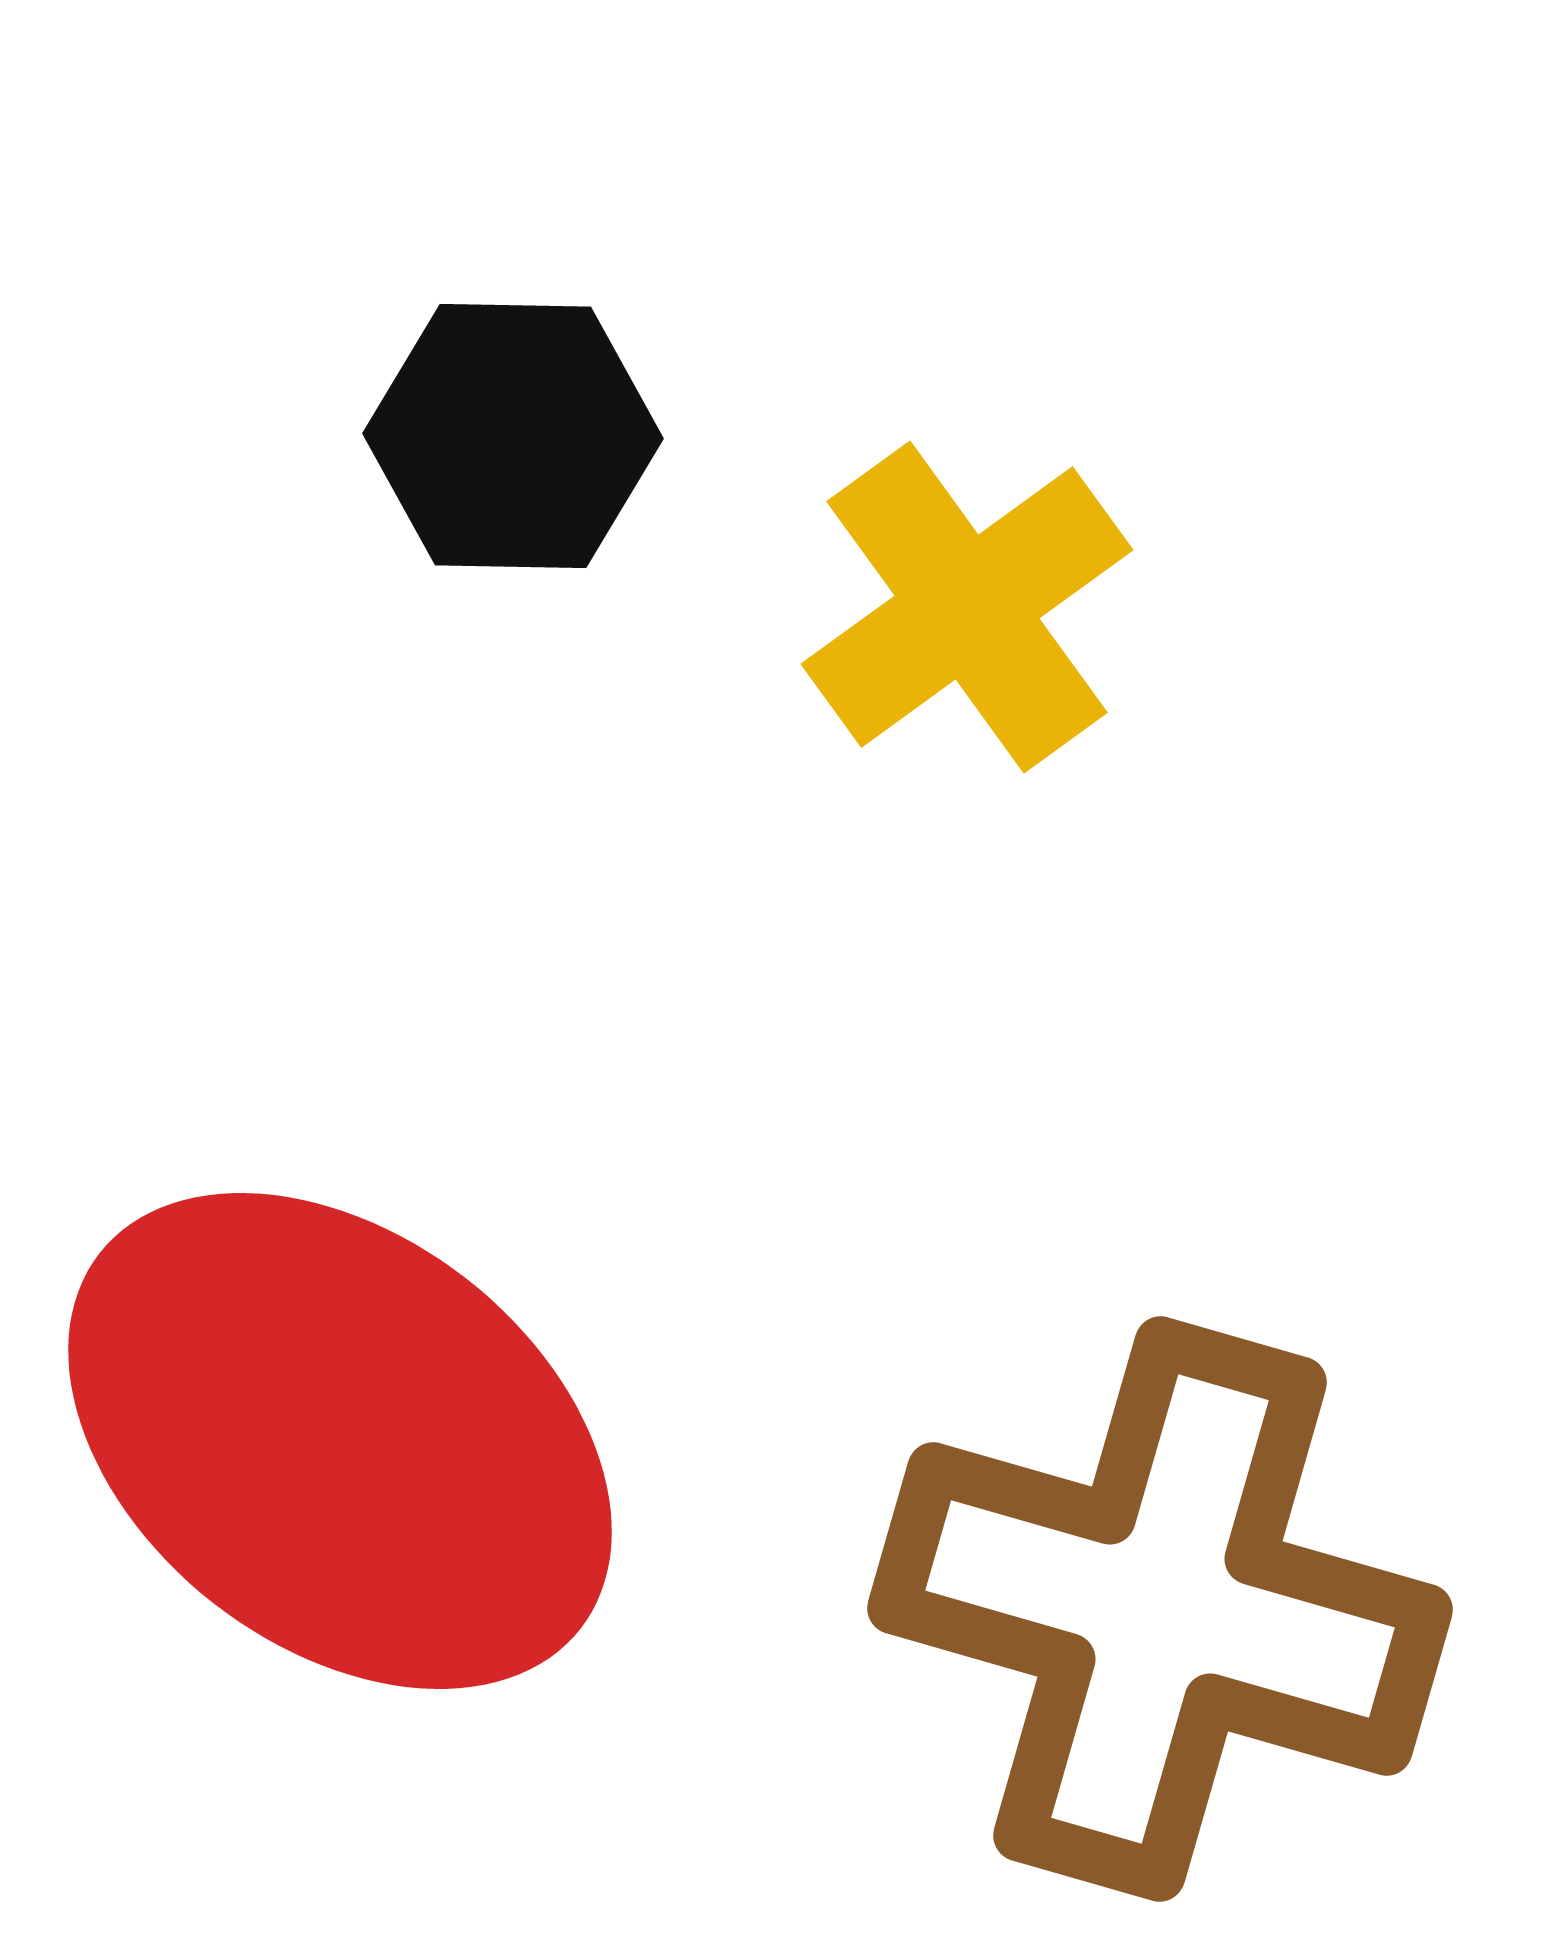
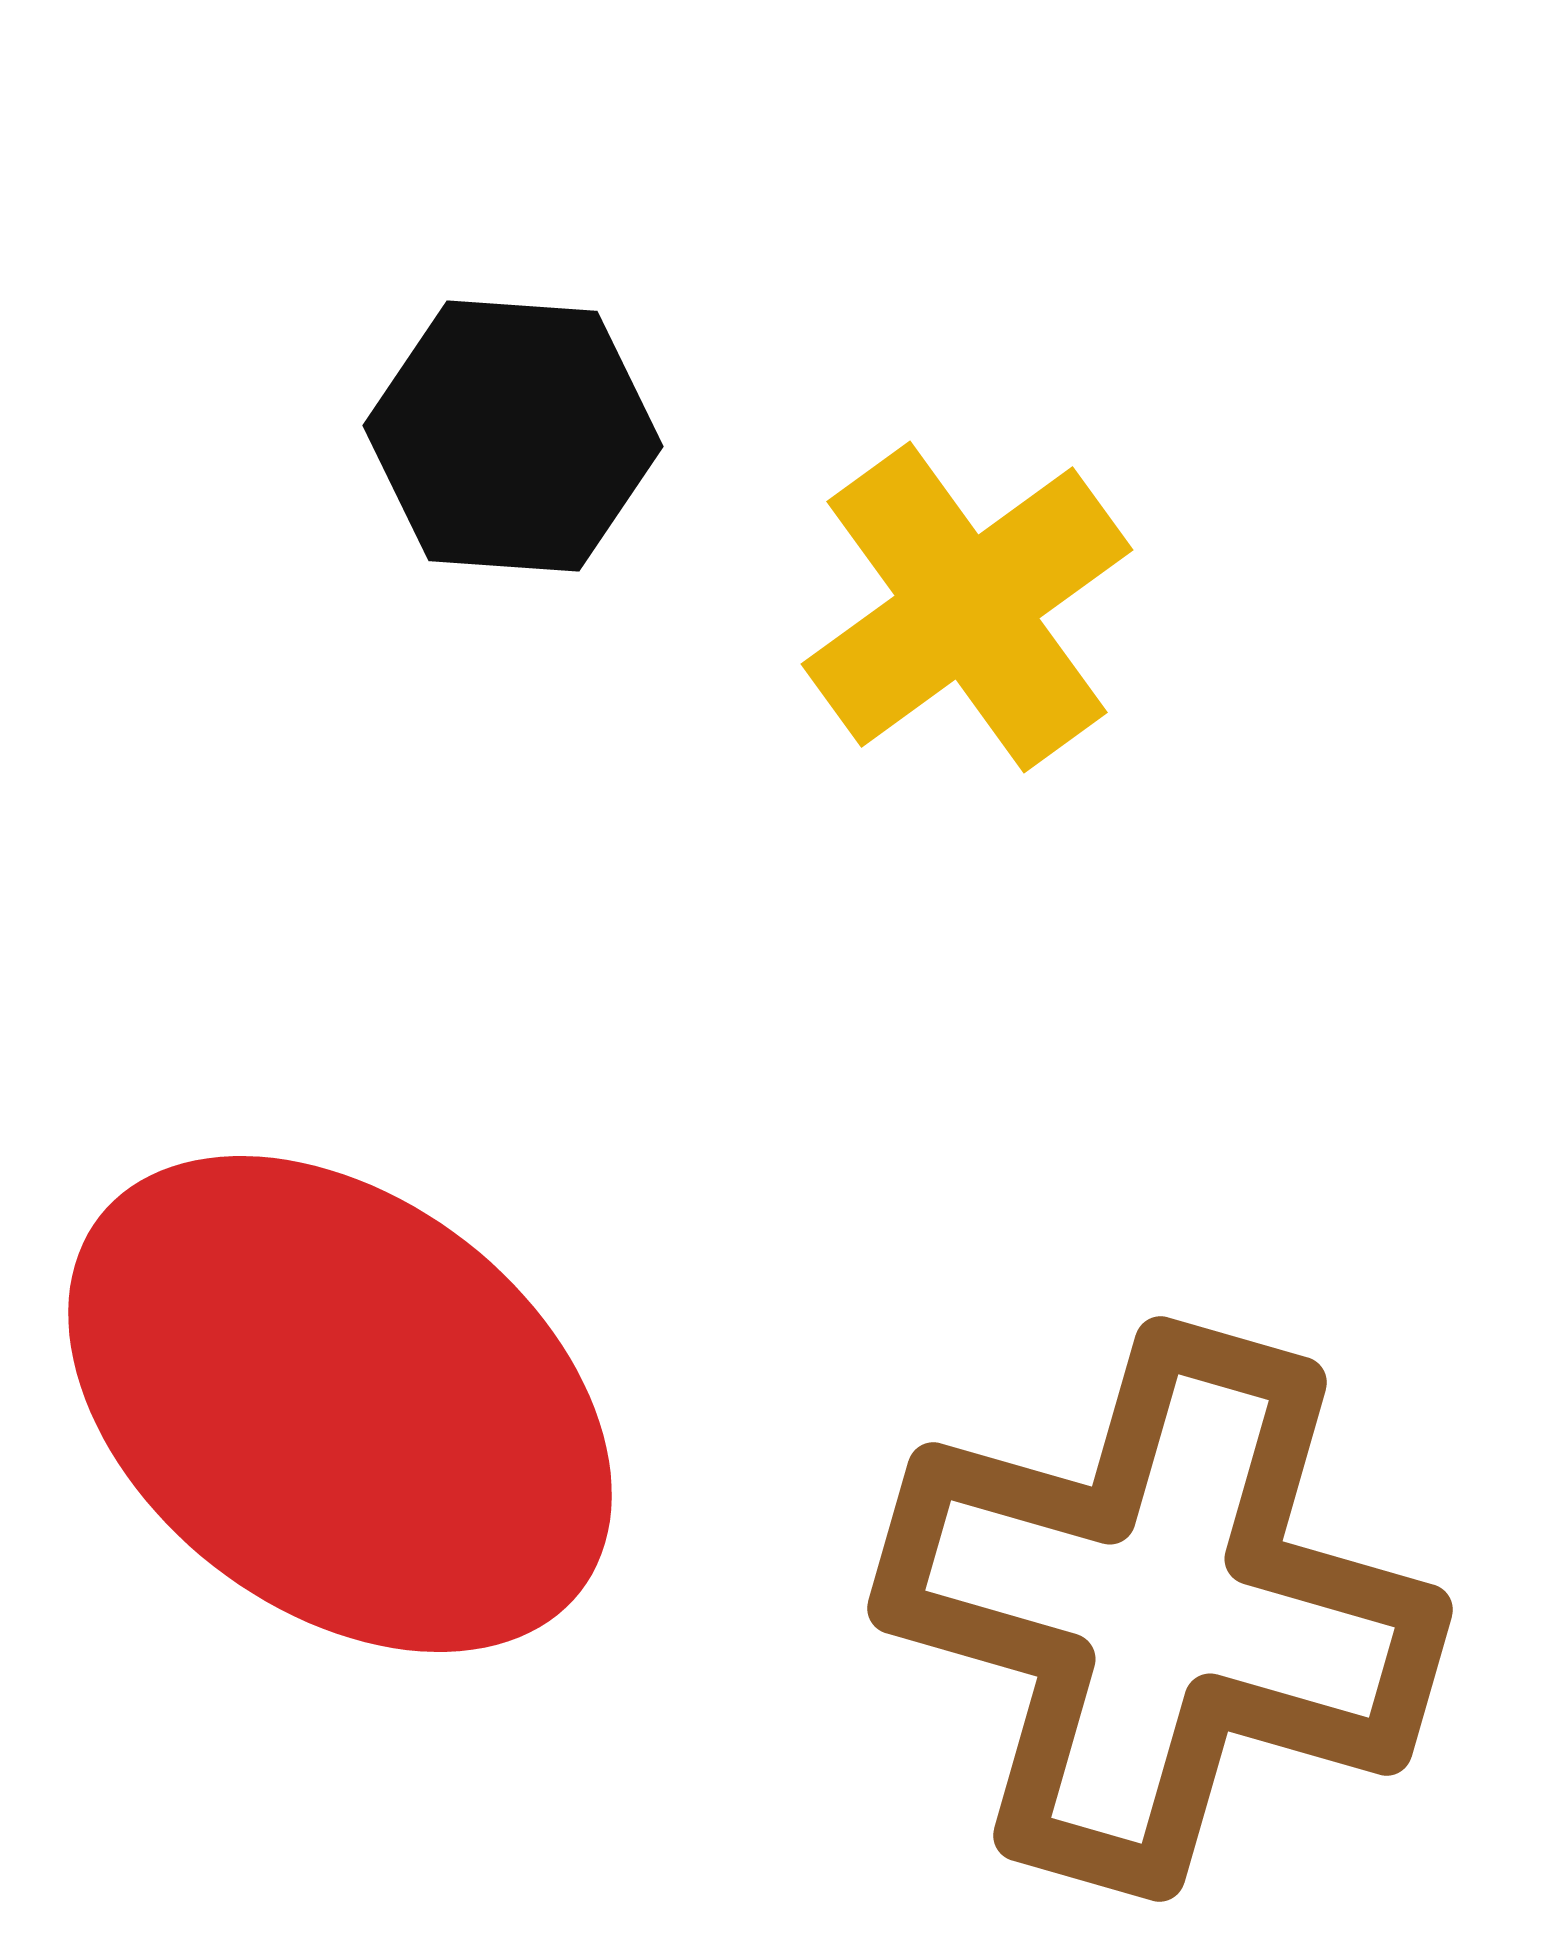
black hexagon: rotated 3 degrees clockwise
red ellipse: moved 37 px up
